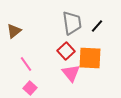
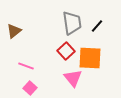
pink line: moved 2 px down; rotated 35 degrees counterclockwise
pink triangle: moved 2 px right, 5 px down
